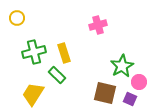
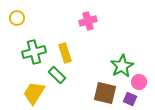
pink cross: moved 10 px left, 4 px up
yellow rectangle: moved 1 px right
yellow trapezoid: moved 1 px right, 1 px up
